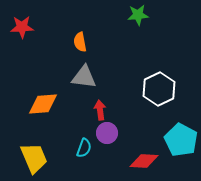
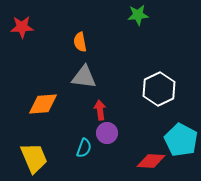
red diamond: moved 7 px right
